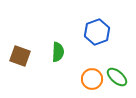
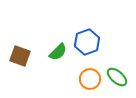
blue hexagon: moved 10 px left, 10 px down
green semicircle: rotated 42 degrees clockwise
orange circle: moved 2 px left
